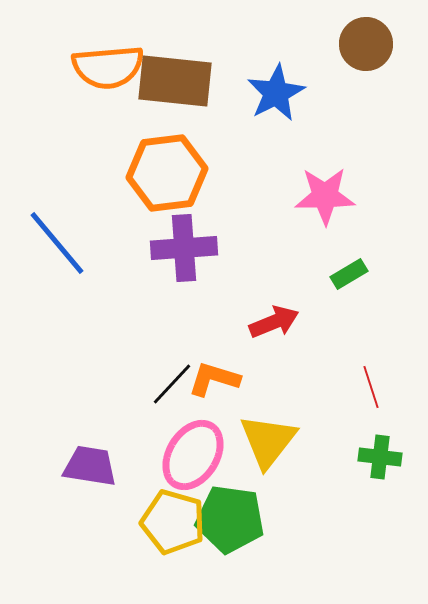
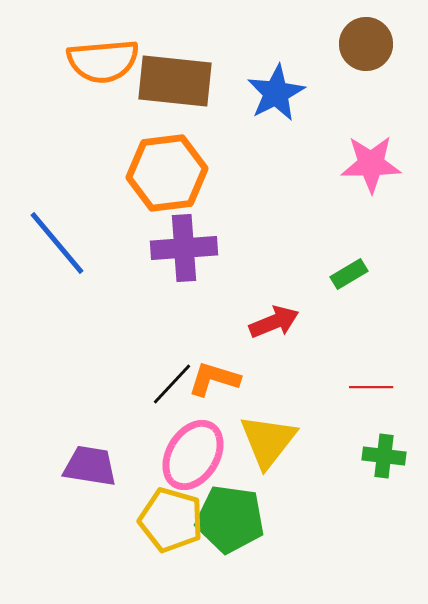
orange semicircle: moved 5 px left, 6 px up
pink star: moved 46 px right, 32 px up
red line: rotated 72 degrees counterclockwise
green cross: moved 4 px right, 1 px up
yellow pentagon: moved 2 px left, 2 px up
